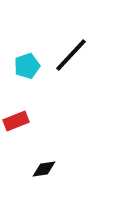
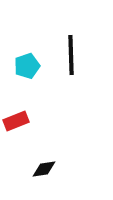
black line: rotated 45 degrees counterclockwise
